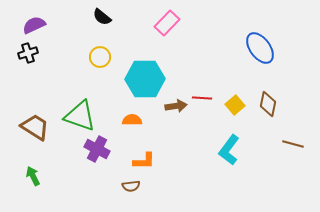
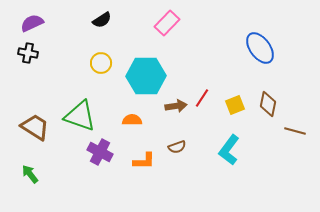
black semicircle: moved 3 px down; rotated 72 degrees counterclockwise
purple semicircle: moved 2 px left, 2 px up
black cross: rotated 30 degrees clockwise
yellow circle: moved 1 px right, 6 px down
cyan hexagon: moved 1 px right, 3 px up
red line: rotated 60 degrees counterclockwise
yellow square: rotated 18 degrees clockwise
brown line: moved 2 px right, 13 px up
purple cross: moved 3 px right, 3 px down
green arrow: moved 3 px left, 2 px up; rotated 12 degrees counterclockwise
brown semicircle: moved 46 px right, 39 px up; rotated 12 degrees counterclockwise
